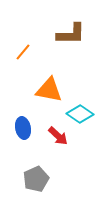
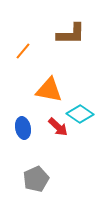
orange line: moved 1 px up
red arrow: moved 9 px up
